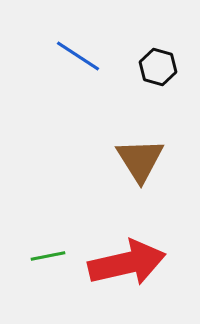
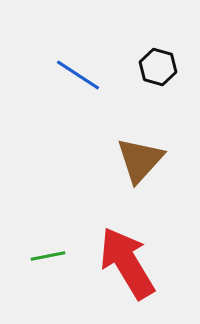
blue line: moved 19 px down
brown triangle: rotated 14 degrees clockwise
red arrow: rotated 108 degrees counterclockwise
